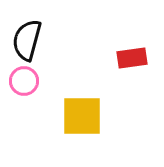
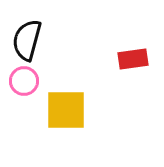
red rectangle: moved 1 px right, 1 px down
yellow square: moved 16 px left, 6 px up
